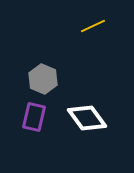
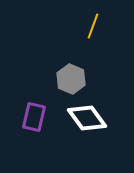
yellow line: rotated 45 degrees counterclockwise
gray hexagon: moved 28 px right
